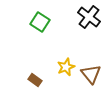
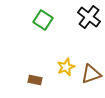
green square: moved 3 px right, 2 px up
brown triangle: rotated 50 degrees clockwise
brown rectangle: rotated 24 degrees counterclockwise
